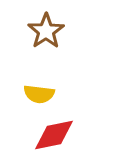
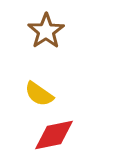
yellow semicircle: rotated 28 degrees clockwise
